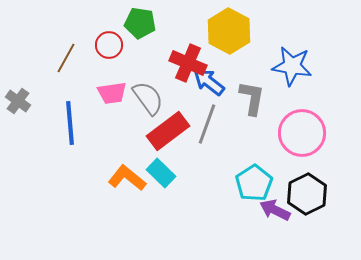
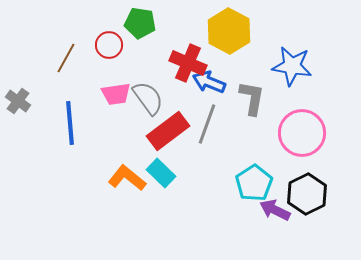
blue arrow: rotated 16 degrees counterclockwise
pink trapezoid: moved 4 px right, 1 px down
